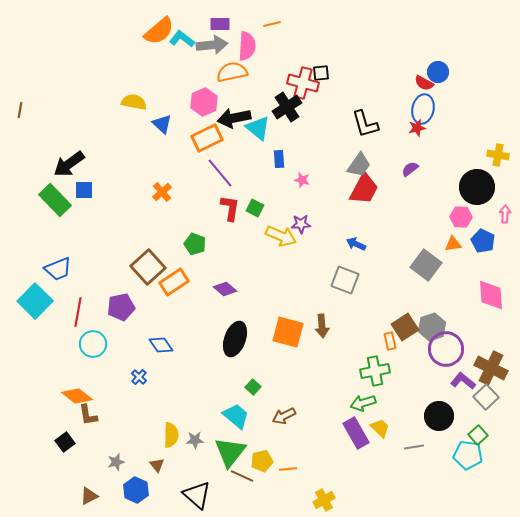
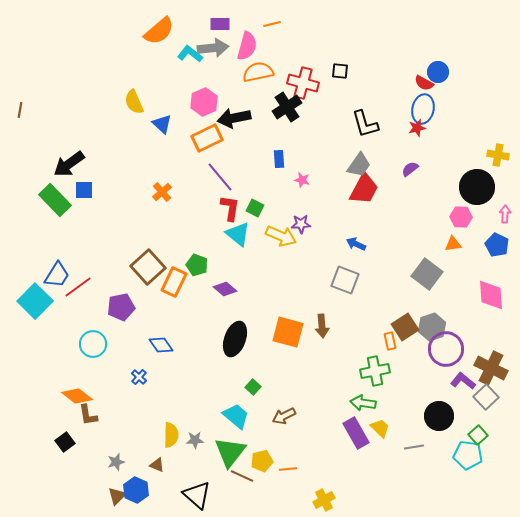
cyan L-shape at (182, 39): moved 8 px right, 15 px down
gray arrow at (212, 45): moved 1 px right, 3 px down
pink semicircle at (247, 46): rotated 12 degrees clockwise
orange semicircle at (232, 72): moved 26 px right
black square at (321, 73): moved 19 px right, 2 px up; rotated 12 degrees clockwise
yellow semicircle at (134, 102): rotated 125 degrees counterclockwise
cyan triangle at (258, 128): moved 20 px left, 106 px down
purple line at (220, 173): moved 4 px down
blue pentagon at (483, 241): moved 14 px right, 4 px down
green pentagon at (195, 244): moved 2 px right, 21 px down
gray square at (426, 265): moved 1 px right, 9 px down
blue trapezoid at (58, 269): moved 1 px left, 6 px down; rotated 36 degrees counterclockwise
orange rectangle at (174, 282): rotated 32 degrees counterclockwise
red line at (78, 312): moved 25 px up; rotated 44 degrees clockwise
green arrow at (363, 403): rotated 25 degrees clockwise
brown triangle at (157, 465): rotated 28 degrees counterclockwise
brown triangle at (89, 496): moved 28 px right; rotated 18 degrees counterclockwise
